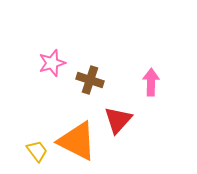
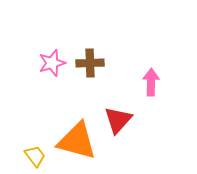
brown cross: moved 17 px up; rotated 20 degrees counterclockwise
orange triangle: rotated 12 degrees counterclockwise
yellow trapezoid: moved 2 px left, 5 px down
